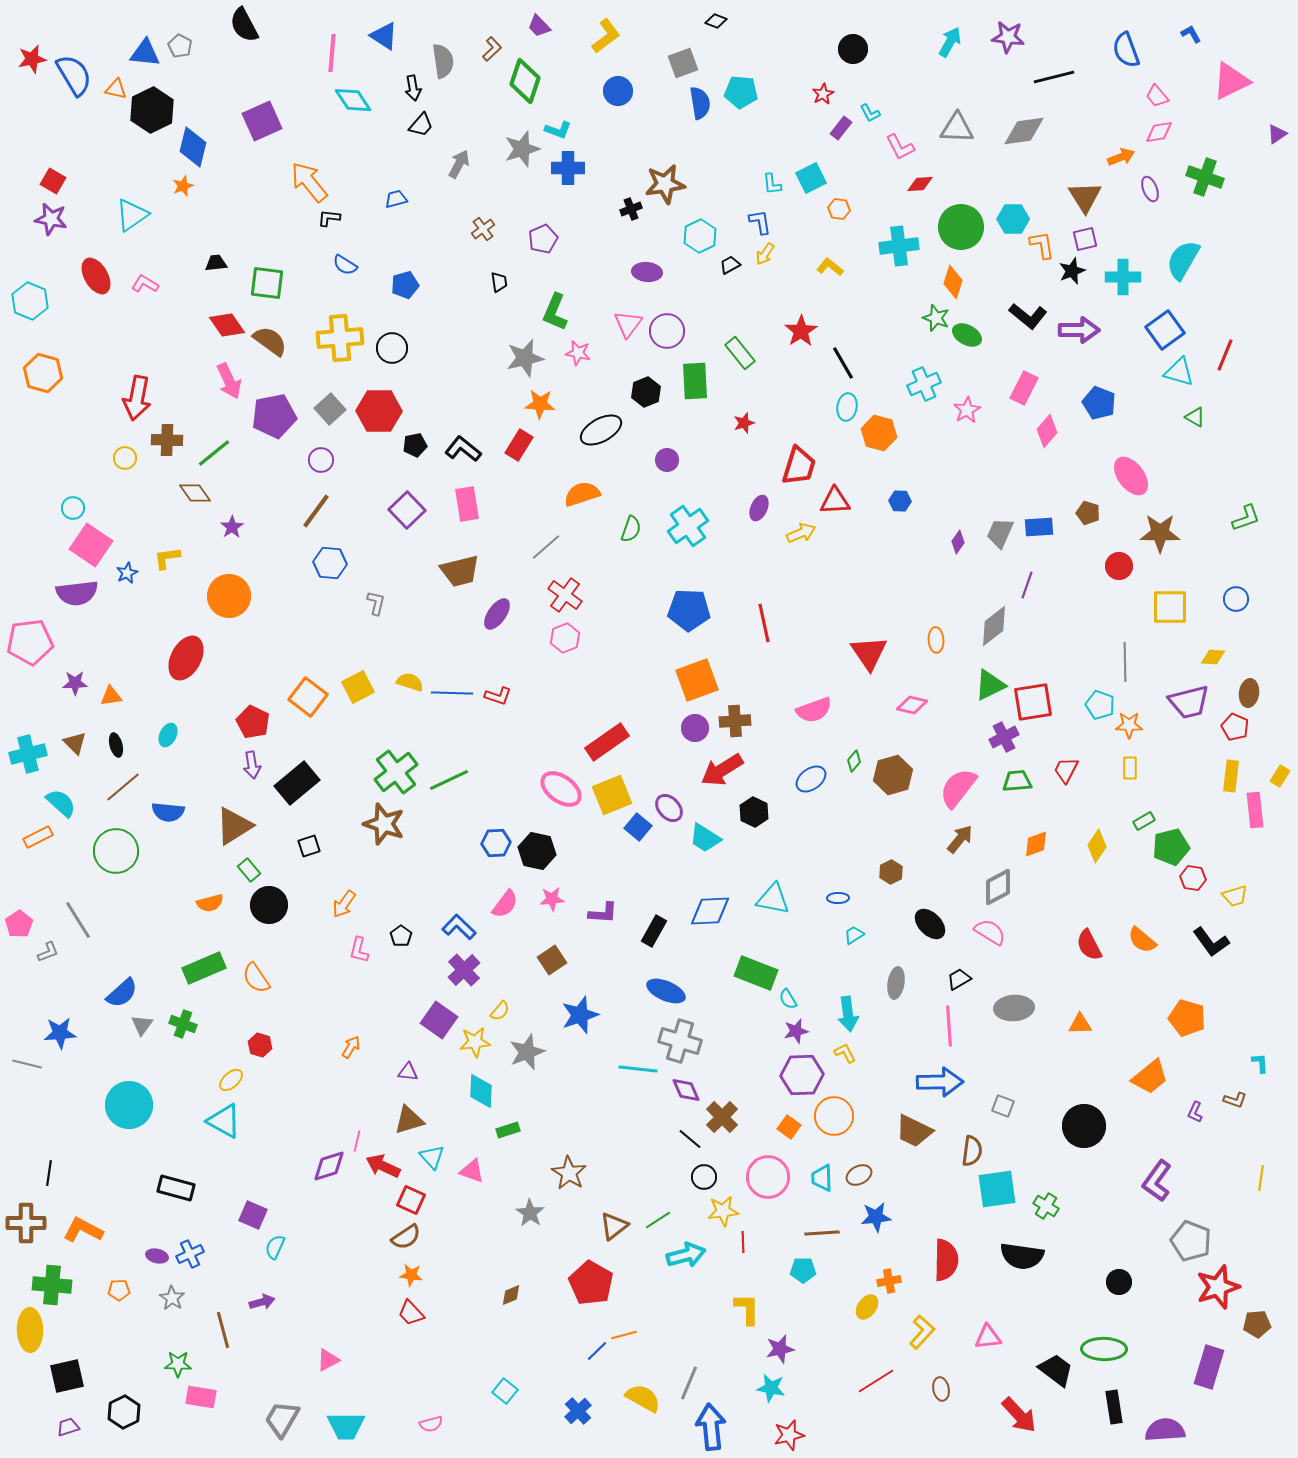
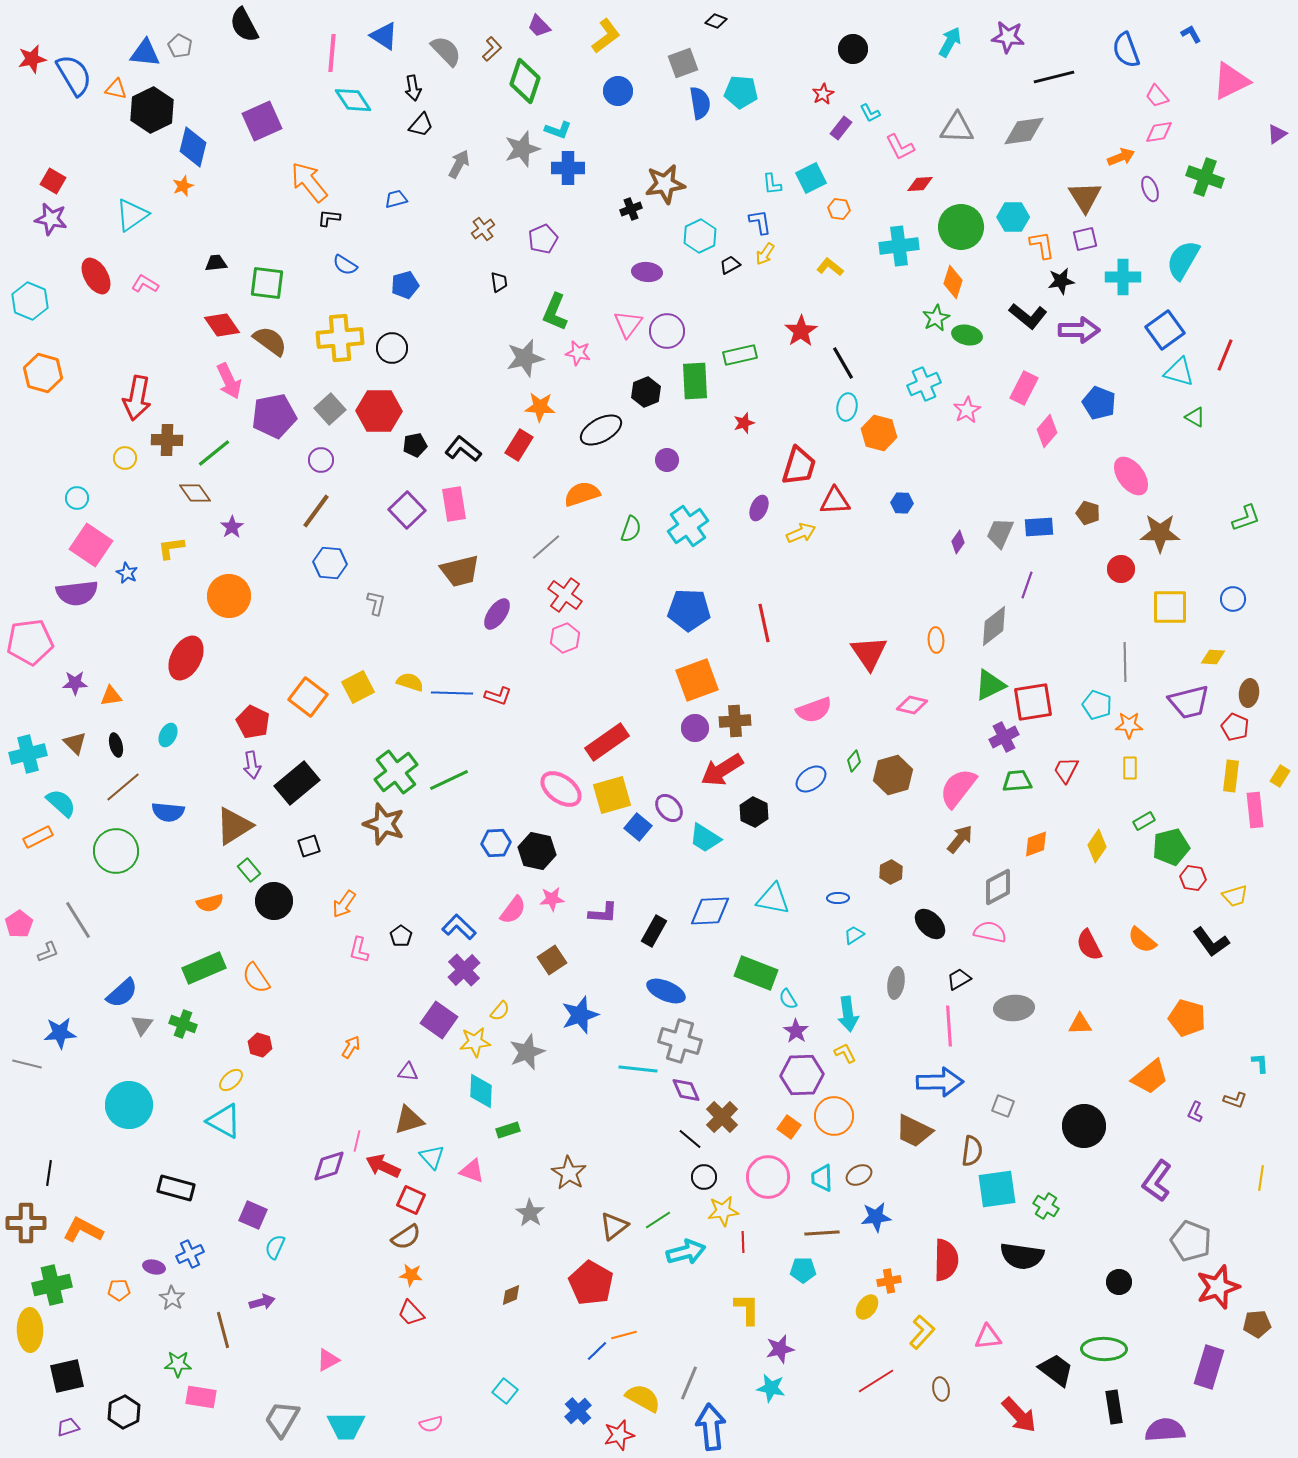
gray semicircle at (443, 61): moved 3 px right, 10 px up; rotated 36 degrees counterclockwise
cyan hexagon at (1013, 219): moved 2 px up
black star at (1072, 271): moved 11 px left, 10 px down; rotated 12 degrees clockwise
green star at (936, 318): rotated 24 degrees clockwise
red diamond at (227, 325): moved 5 px left
green ellipse at (967, 335): rotated 16 degrees counterclockwise
green rectangle at (740, 353): moved 2 px down; rotated 64 degrees counterclockwise
orange star at (540, 404): moved 3 px down
blue hexagon at (900, 501): moved 2 px right, 2 px down
pink rectangle at (467, 504): moved 13 px left
cyan circle at (73, 508): moved 4 px right, 10 px up
yellow L-shape at (167, 558): moved 4 px right, 10 px up
red circle at (1119, 566): moved 2 px right, 3 px down
blue star at (127, 573): rotated 20 degrees counterclockwise
blue circle at (1236, 599): moved 3 px left
cyan pentagon at (1100, 705): moved 3 px left
yellow square at (612, 795): rotated 6 degrees clockwise
pink semicircle at (505, 904): moved 8 px right, 6 px down
black circle at (269, 905): moved 5 px right, 4 px up
pink semicircle at (990, 932): rotated 20 degrees counterclockwise
purple star at (796, 1031): rotated 25 degrees counterclockwise
cyan arrow at (686, 1255): moved 3 px up
purple ellipse at (157, 1256): moved 3 px left, 11 px down
green cross at (52, 1285): rotated 18 degrees counterclockwise
red star at (789, 1435): moved 170 px left
